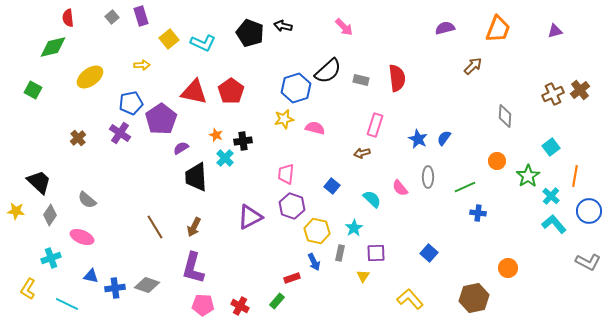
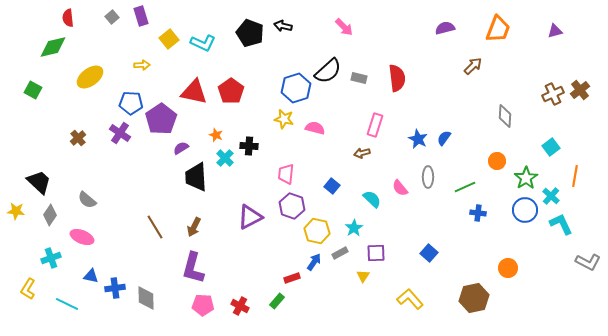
gray rectangle at (361, 80): moved 2 px left, 2 px up
blue pentagon at (131, 103): rotated 15 degrees clockwise
yellow star at (284, 119): rotated 24 degrees clockwise
black cross at (243, 141): moved 6 px right, 5 px down; rotated 12 degrees clockwise
green star at (528, 176): moved 2 px left, 2 px down
blue circle at (589, 211): moved 64 px left, 1 px up
cyan L-shape at (554, 224): moved 7 px right; rotated 15 degrees clockwise
gray rectangle at (340, 253): rotated 49 degrees clockwise
blue arrow at (314, 262): rotated 120 degrees counterclockwise
gray diamond at (147, 285): moved 1 px left, 13 px down; rotated 70 degrees clockwise
